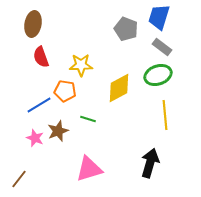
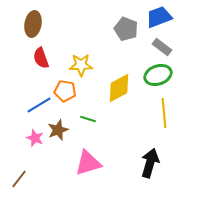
blue trapezoid: rotated 52 degrees clockwise
red semicircle: moved 1 px down
yellow line: moved 1 px left, 2 px up
brown star: moved 1 px up
pink triangle: moved 1 px left, 6 px up
